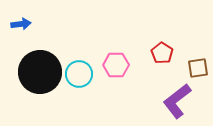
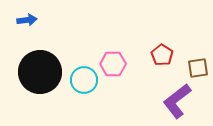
blue arrow: moved 6 px right, 4 px up
red pentagon: moved 2 px down
pink hexagon: moved 3 px left, 1 px up
cyan circle: moved 5 px right, 6 px down
